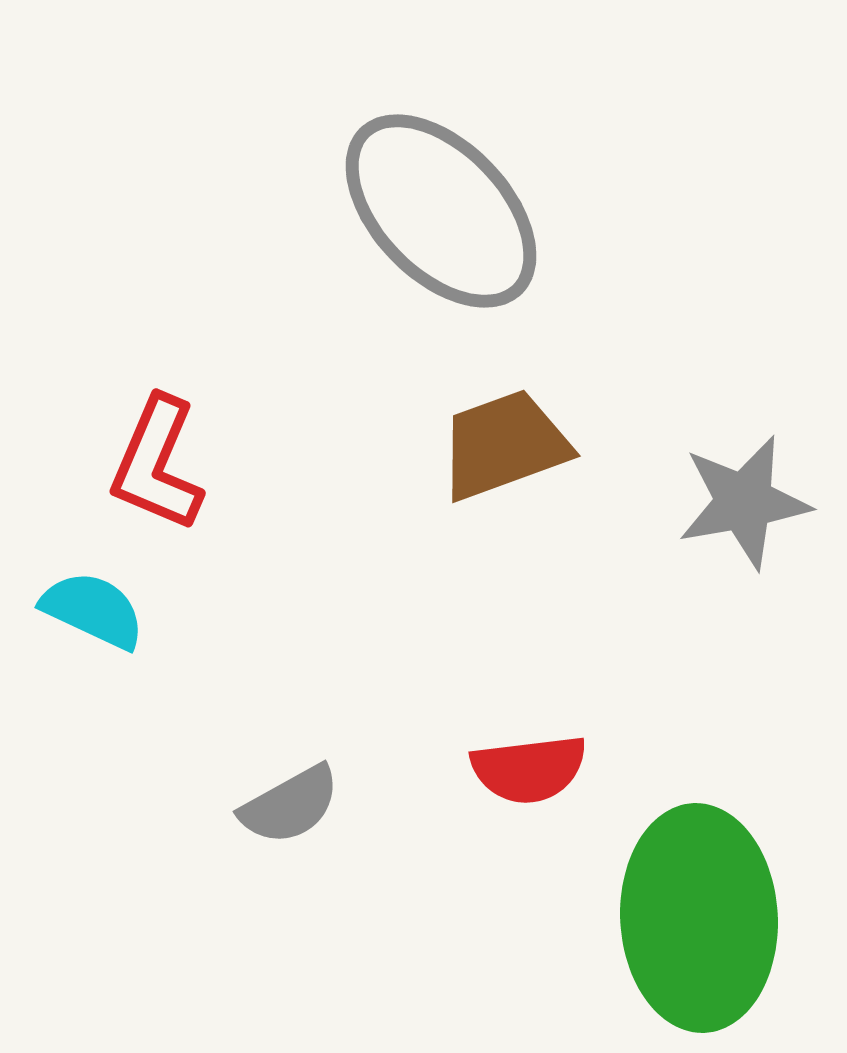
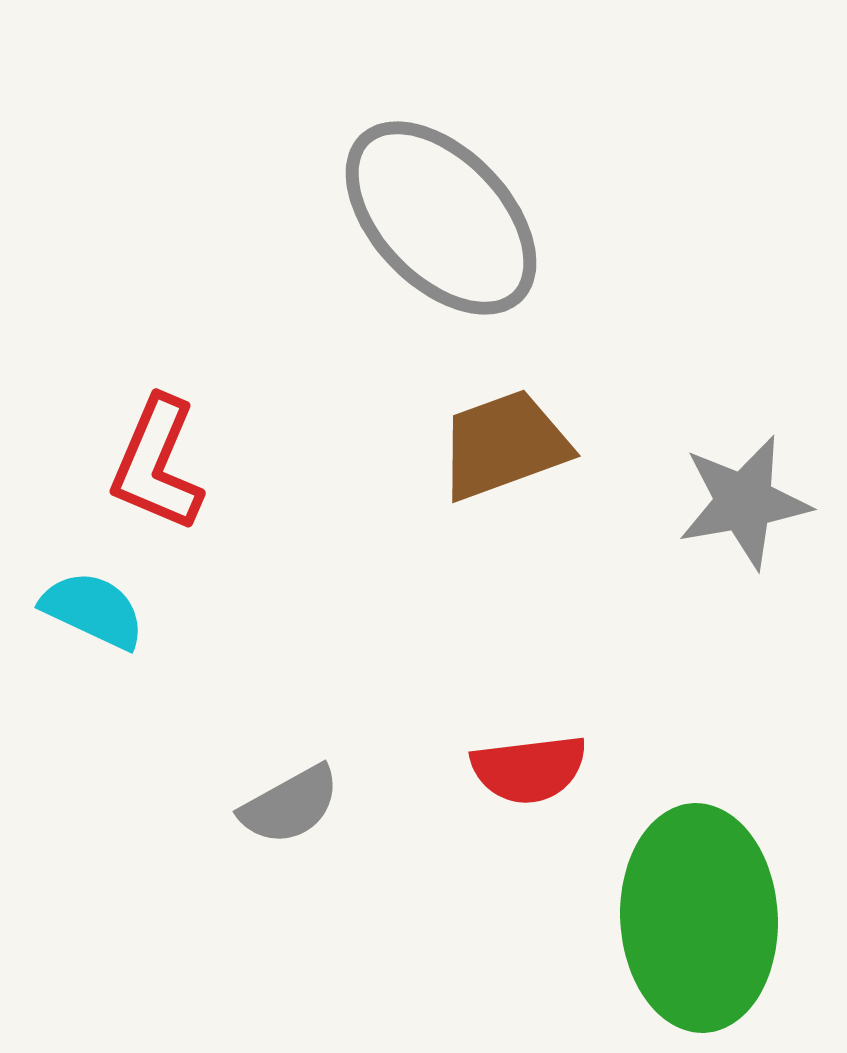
gray ellipse: moved 7 px down
